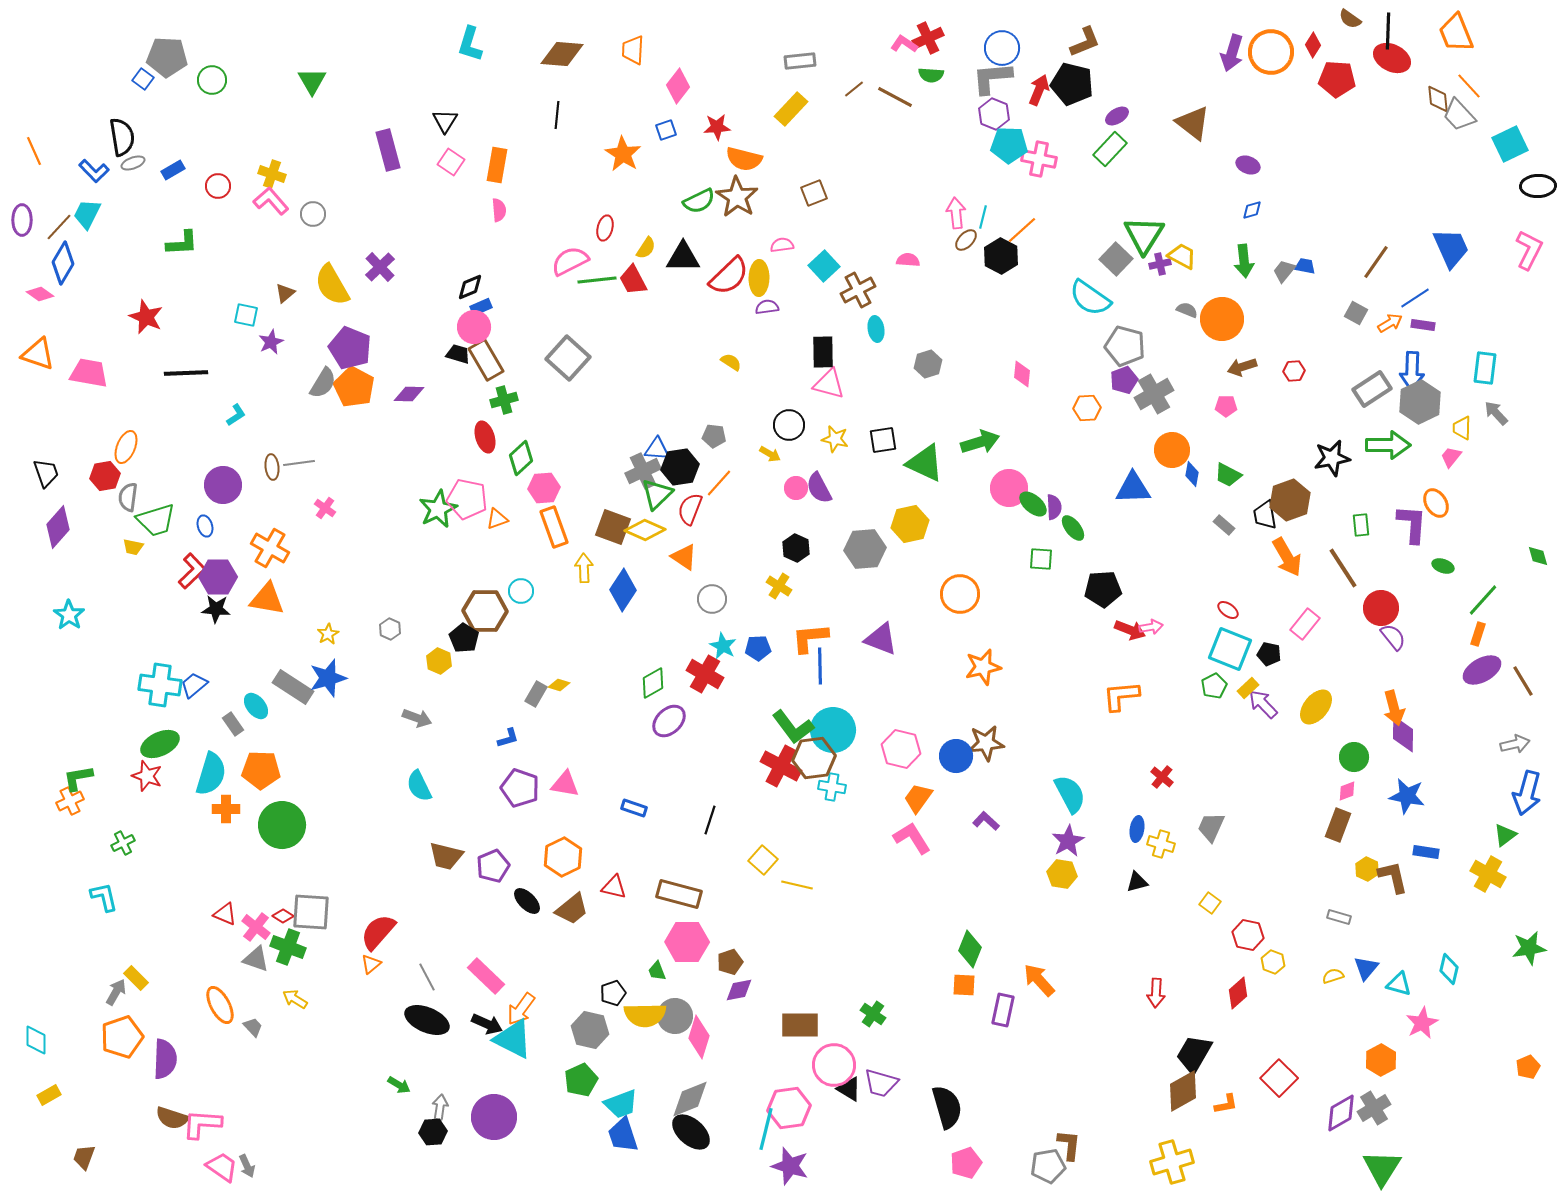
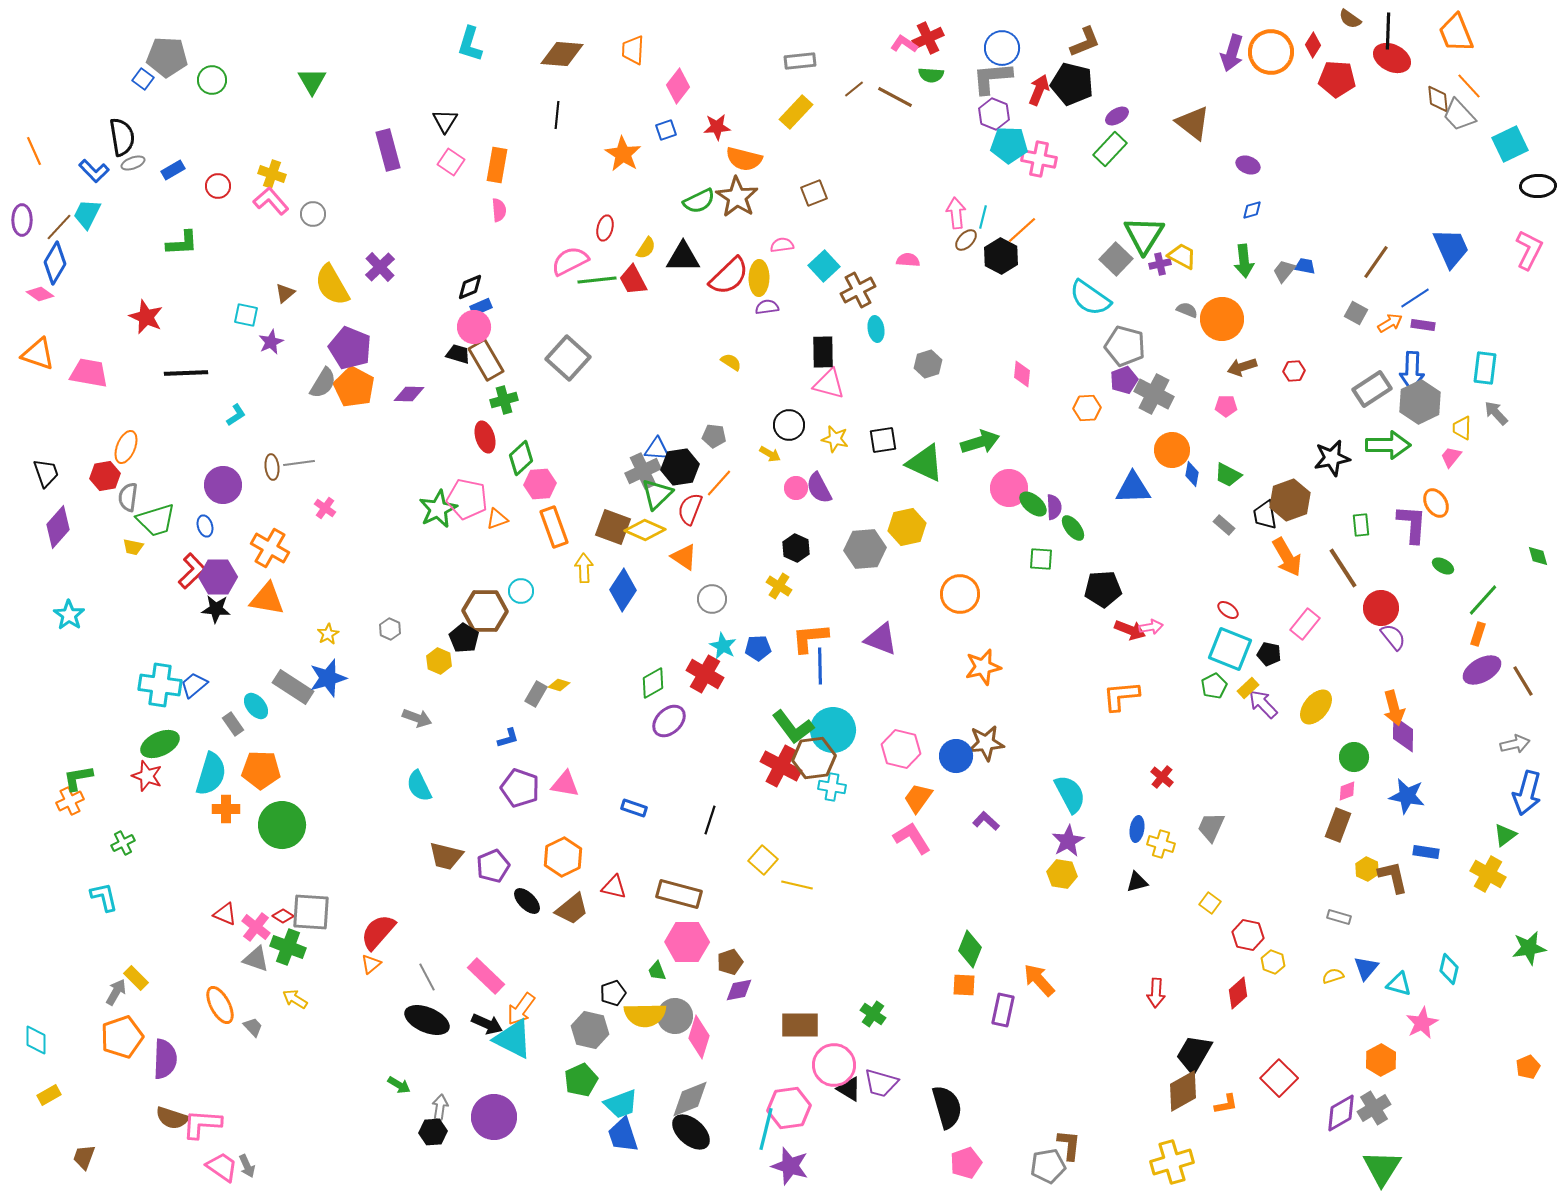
yellow rectangle at (791, 109): moved 5 px right, 3 px down
blue diamond at (63, 263): moved 8 px left
gray cross at (1154, 394): rotated 33 degrees counterclockwise
pink hexagon at (544, 488): moved 4 px left, 4 px up
yellow hexagon at (910, 524): moved 3 px left, 3 px down
green ellipse at (1443, 566): rotated 10 degrees clockwise
